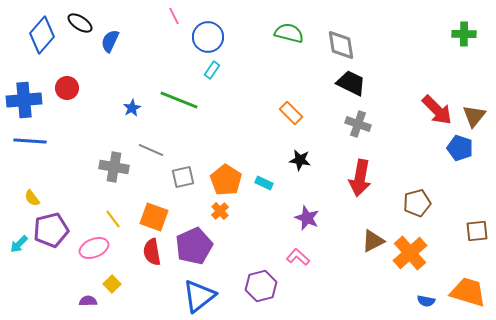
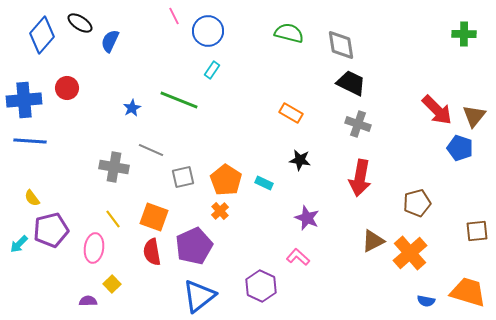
blue circle at (208, 37): moved 6 px up
orange rectangle at (291, 113): rotated 15 degrees counterclockwise
pink ellipse at (94, 248): rotated 60 degrees counterclockwise
purple hexagon at (261, 286): rotated 20 degrees counterclockwise
